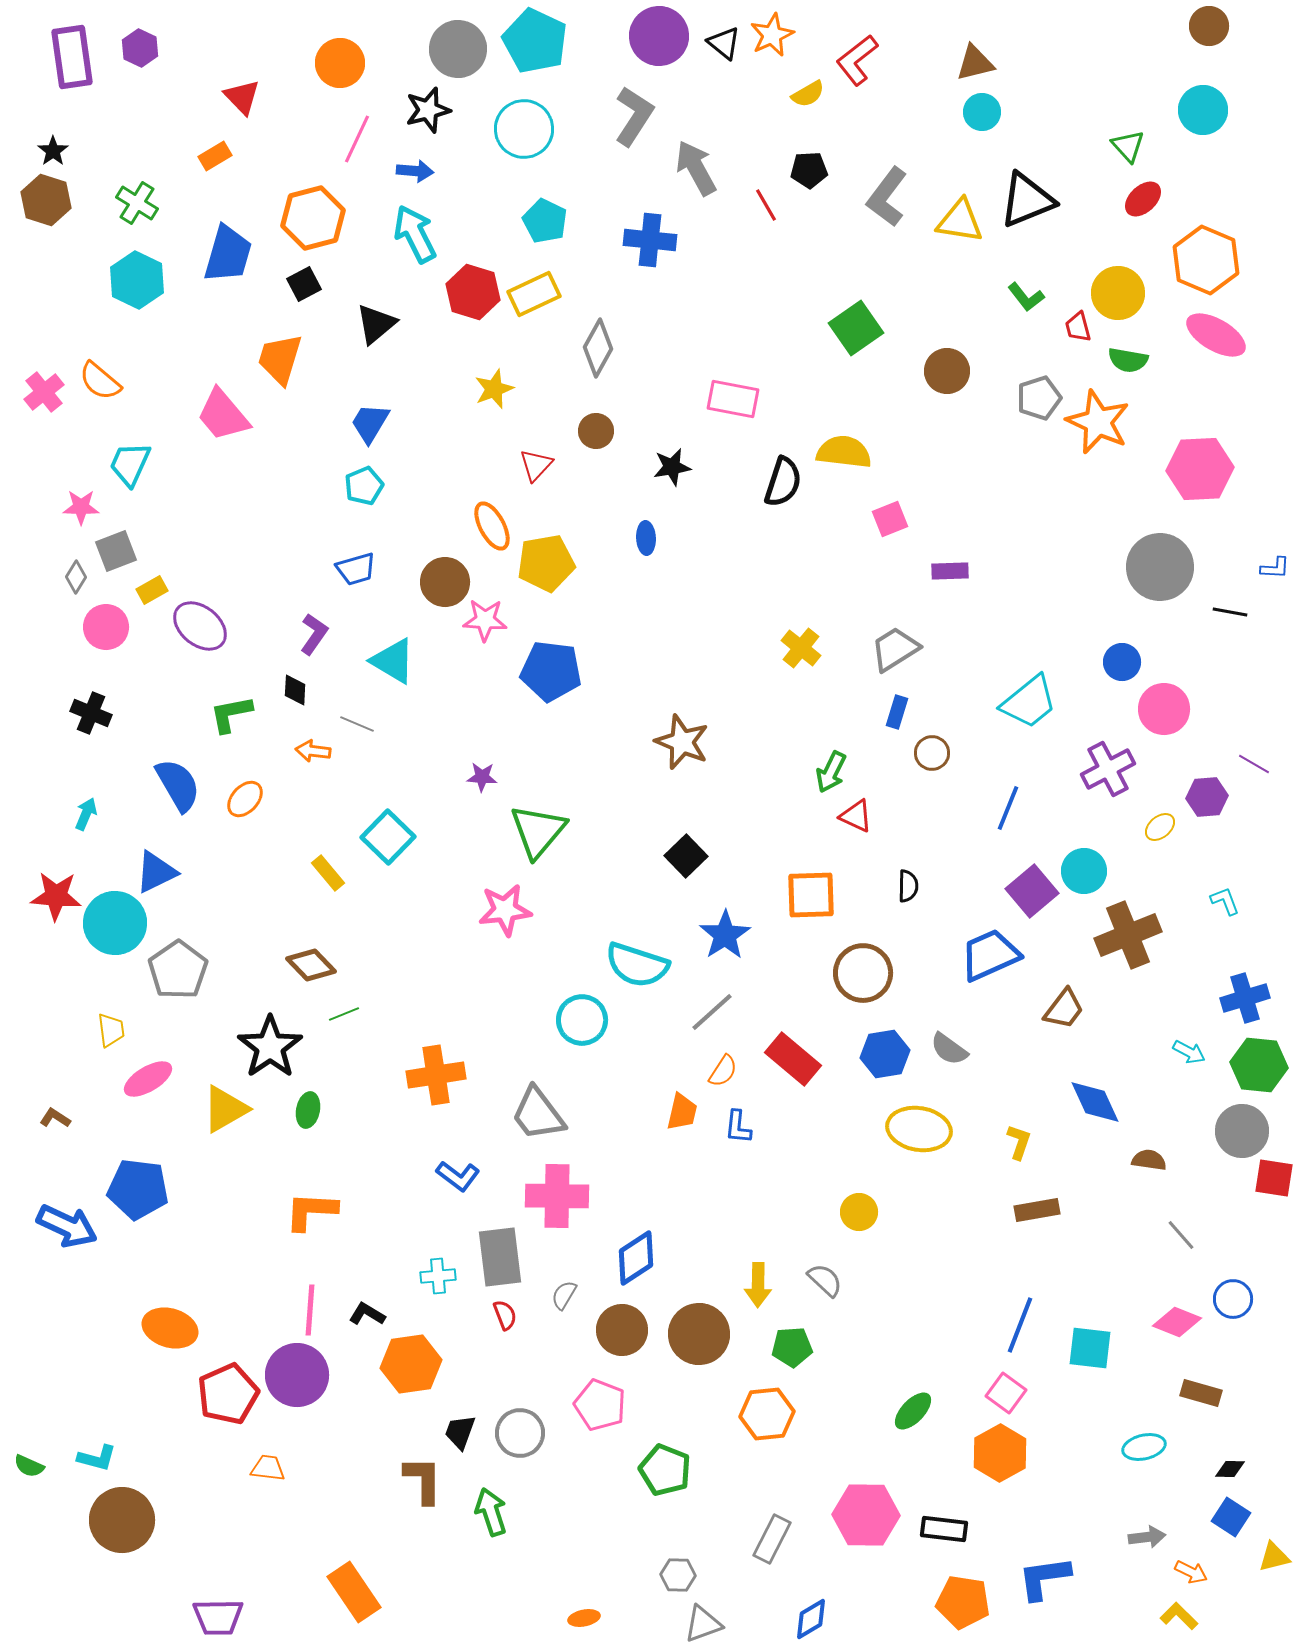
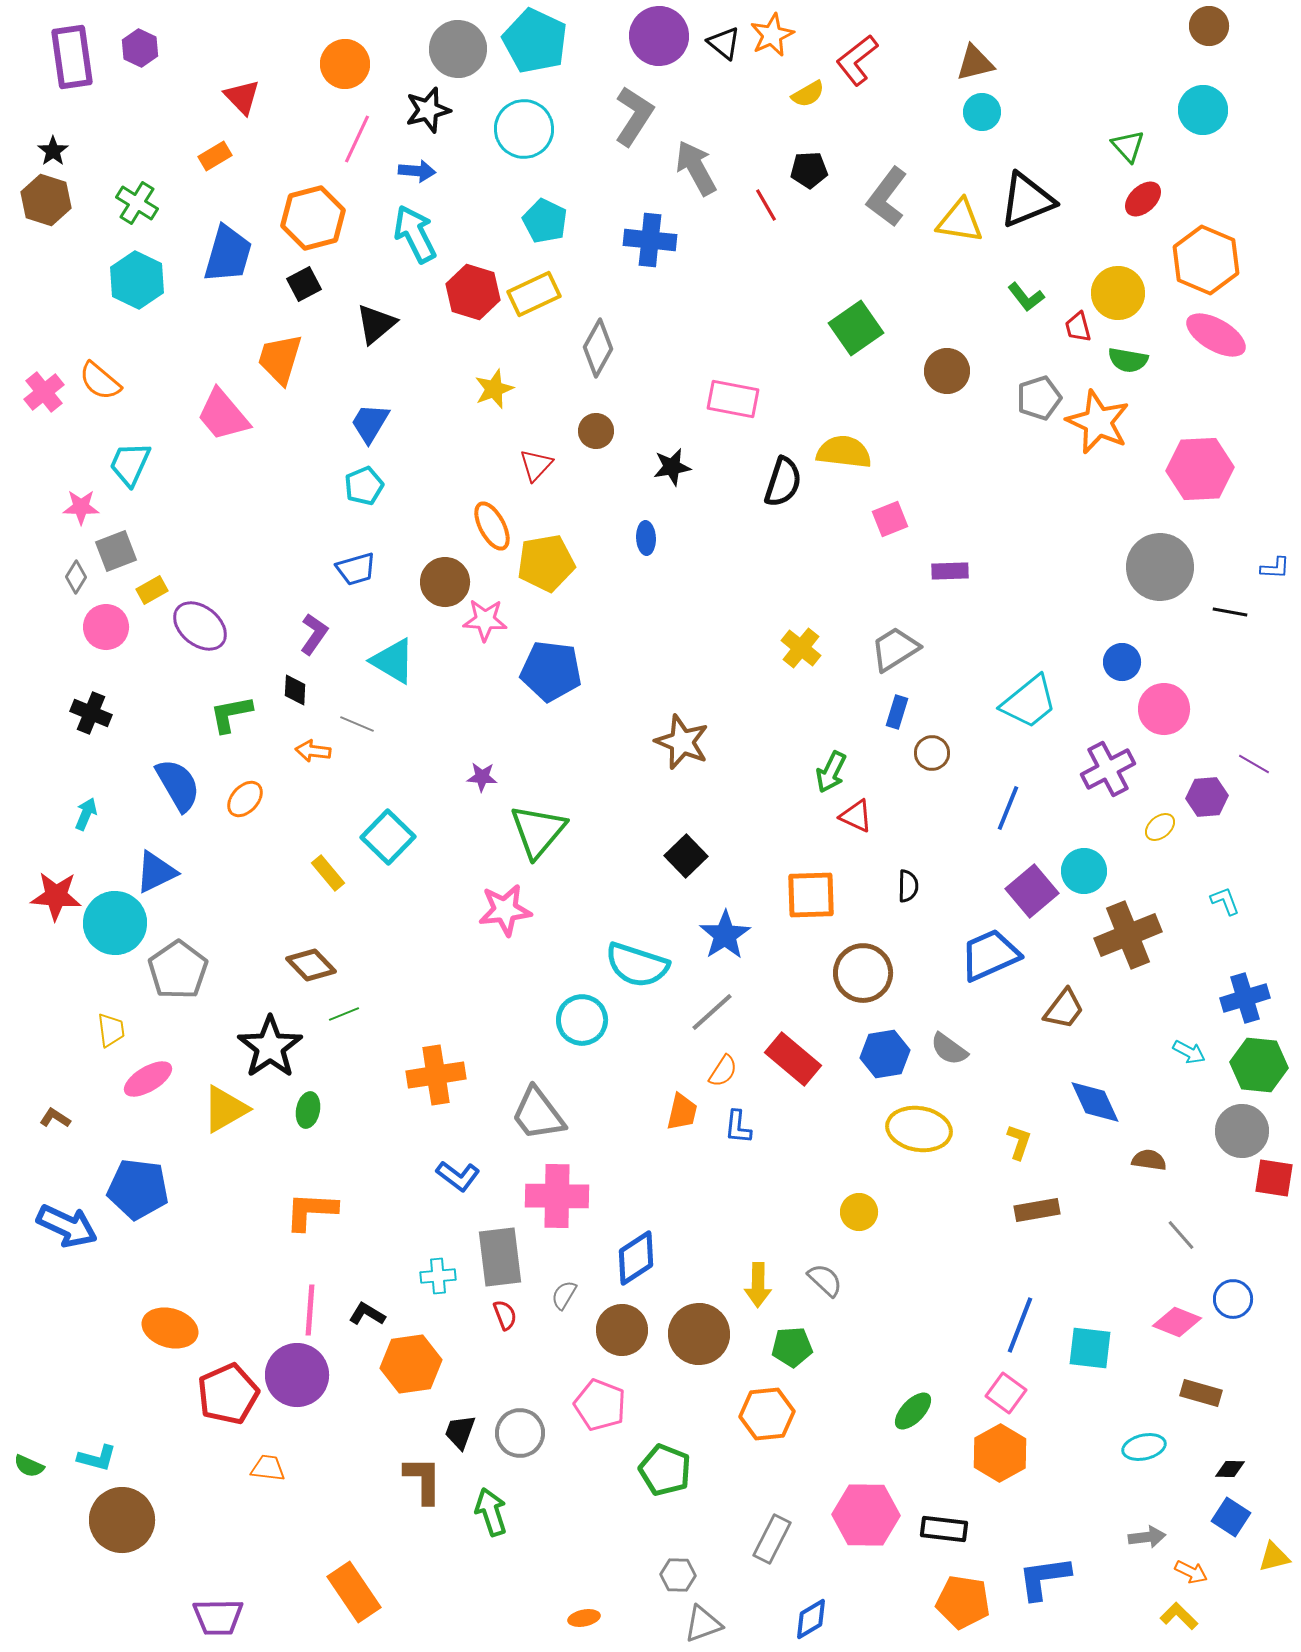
orange circle at (340, 63): moved 5 px right, 1 px down
blue arrow at (415, 171): moved 2 px right
